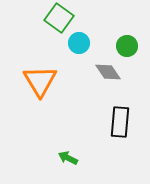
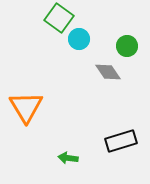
cyan circle: moved 4 px up
orange triangle: moved 14 px left, 26 px down
black rectangle: moved 1 px right, 19 px down; rotated 68 degrees clockwise
green arrow: rotated 18 degrees counterclockwise
